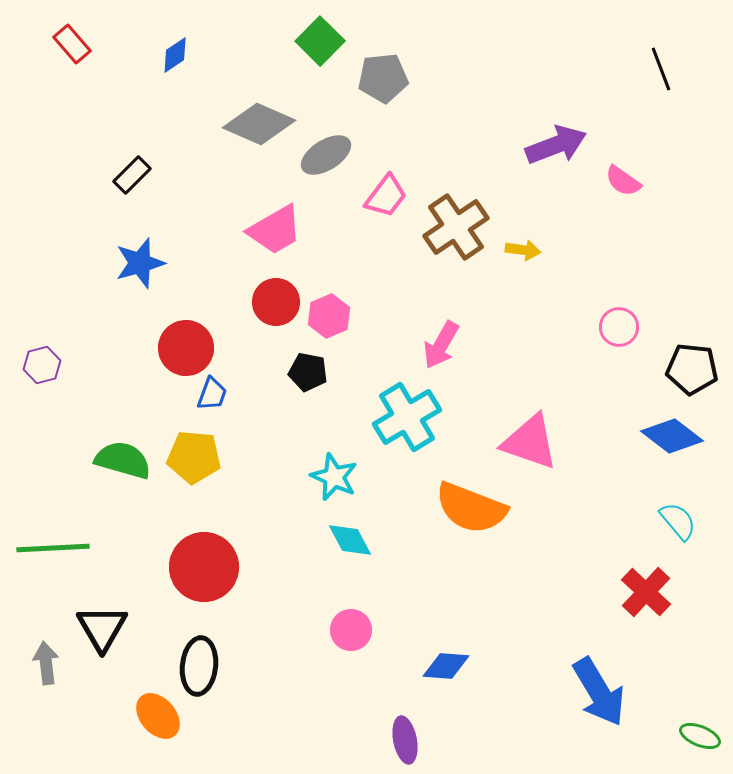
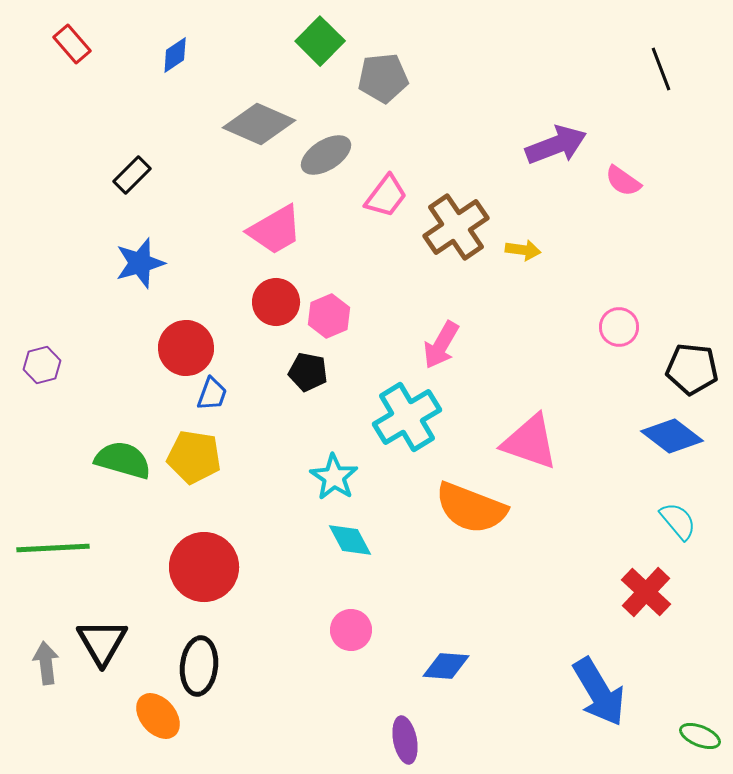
yellow pentagon at (194, 457): rotated 4 degrees clockwise
cyan star at (334, 477): rotated 9 degrees clockwise
black triangle at (102, 628): moved 14 px down
